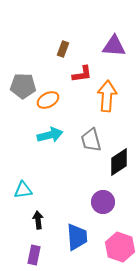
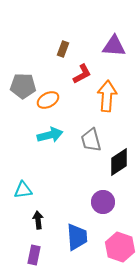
red L-shape: rotated 20 degrees counterclockwise
